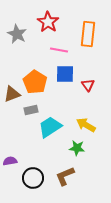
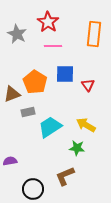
orange rectangle: moved 6 px right
pink line: moved 6 px left, 4 px up; rotated 12 degrees counterclockwise
gray rectangle: moved 3 px left, 2 px down
black circle: moved 11 px down
